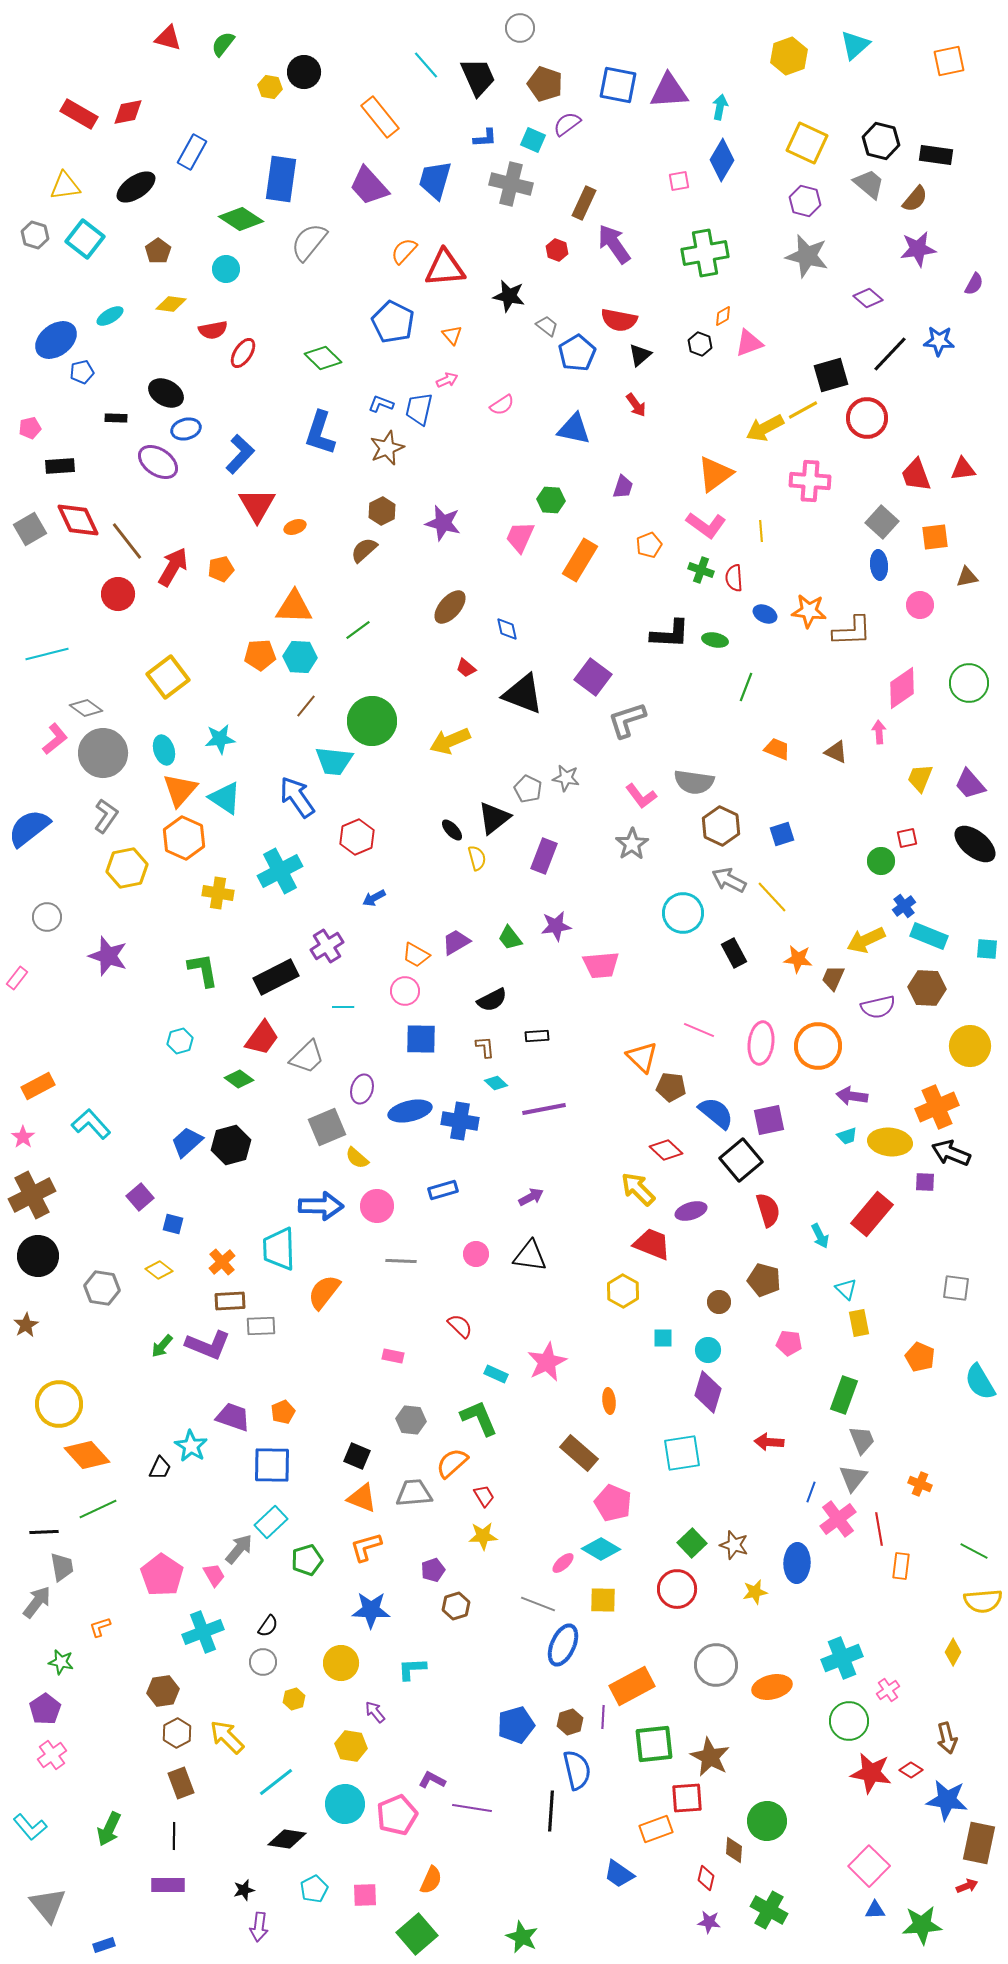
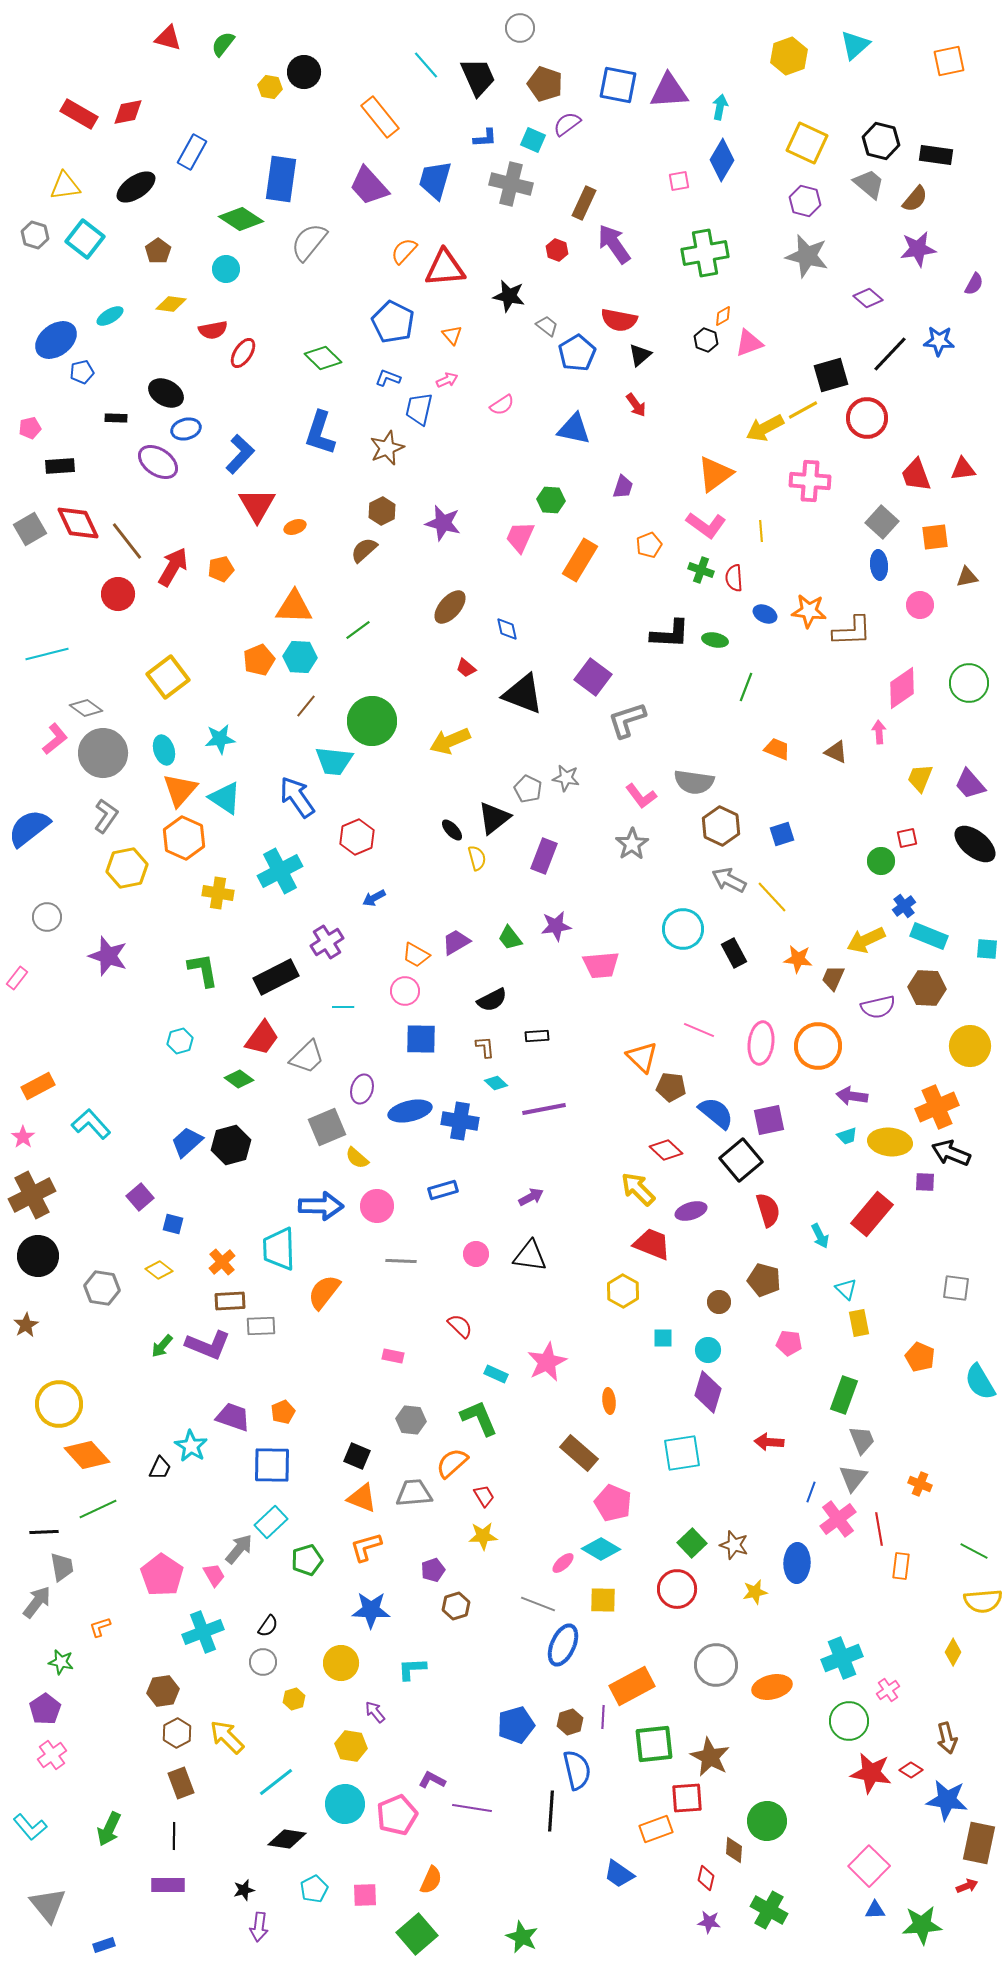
black hexagon at (700, 344): moved 6 px right, 4 px up
blue L-shape at (381, 404): moved 7 px right, 26 px up
red diamond at (78, 520): moved 3 px down
orange pentagon at (260, 655): moved 1 px left, 5 px down; rotated 20 degrees counterclockwise
cyan circle at (683, 913): moved 16 px down
purple cross at (327, 946): moved 4 px up
